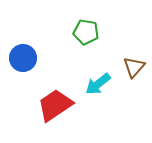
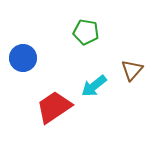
brown triangle: moved 2 px left, 3 px down
cyan arrow: moved 4 px left, 2 px down
red trapezoid: moved 1 px left, 2 px down
